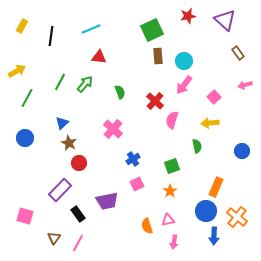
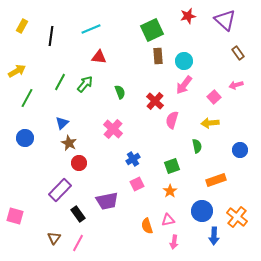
pink arrow at (245, 85): moved 9 px left
blue circle at (242, 151): moved 2 px left, 1 px up
orange rectangle at (216, 187): moved 7 px up; rotated 48 degrees clockwise
blue circle at (206, 211): moved 4 px left
pink square at (25, 216): moved 10 px left
